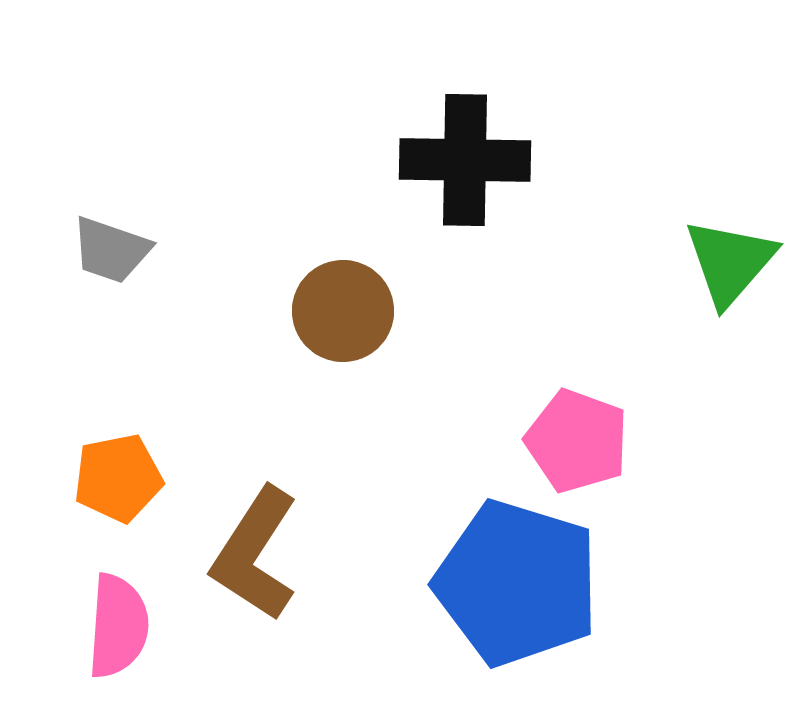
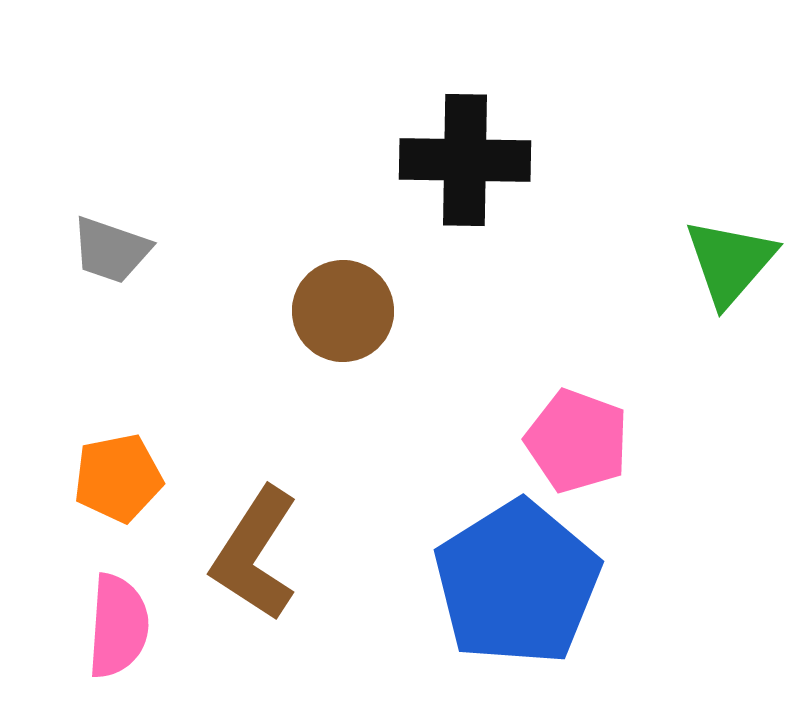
blue pentagon: rotated 23 degrees clockwise
